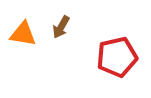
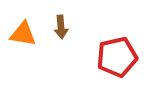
brown arrow: rotated 35 degrees counterclockwise
